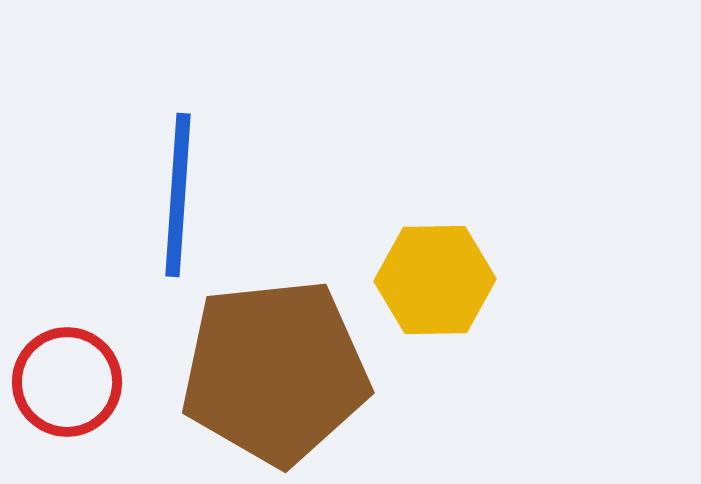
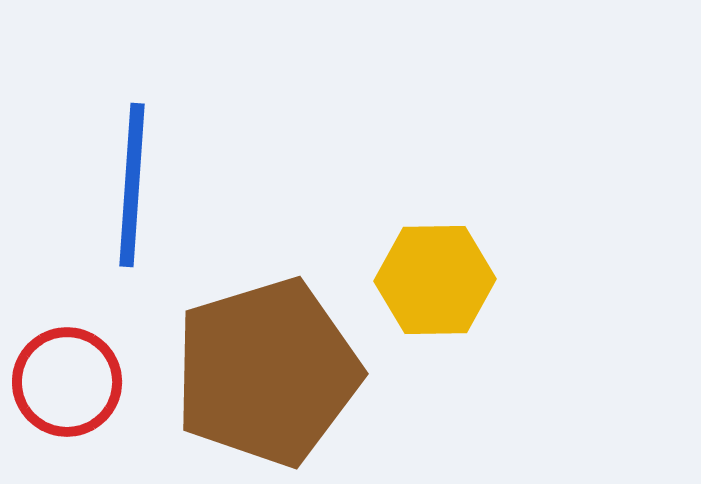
blue line: moved 46 px left, 10 px up
brown pentagon: moved 8 px left; rotated 11 degrees counterclockwise
